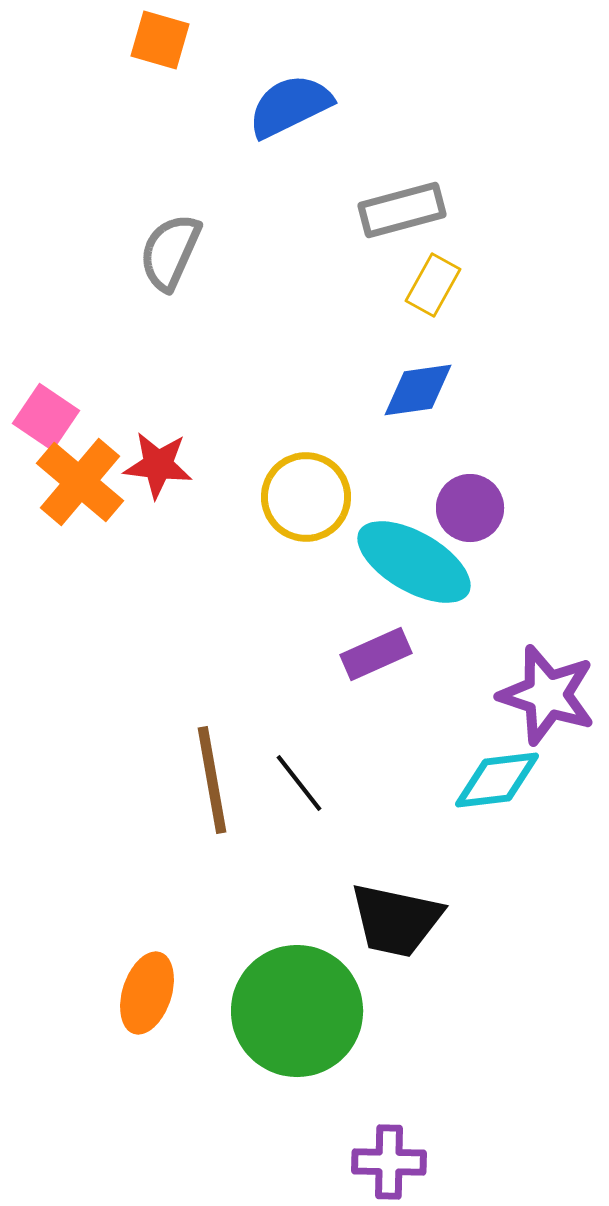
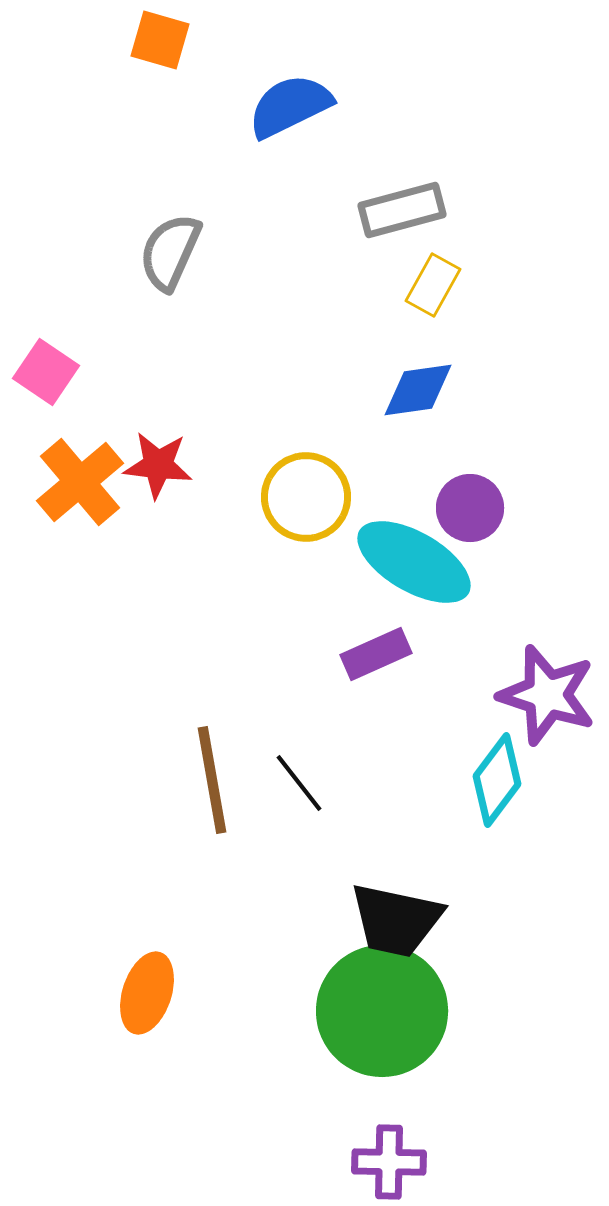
pink square: moved 45 px up
orange cross: rotated 10 degrees clockwise
cyan diamond: rotated 46 degrees counterclockwise
green circle: moved 85 px right
